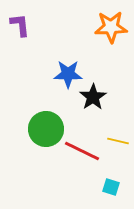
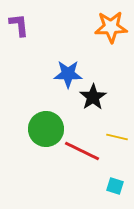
purple L-shape: moved 1 px left
yellow line: moved 1 px left, 4 px up
cyan square: moved 4 px right, 1 px up
